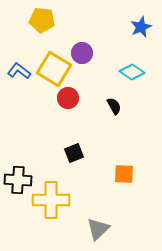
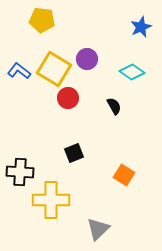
purple circle: moved 5 px right, 6 px down
orange square: moved 1 px down; rotated 30 degrees clockwise
black cross: moved 2 px right, 8 px up
